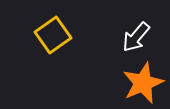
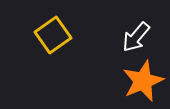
orange star: moved 2 px up
